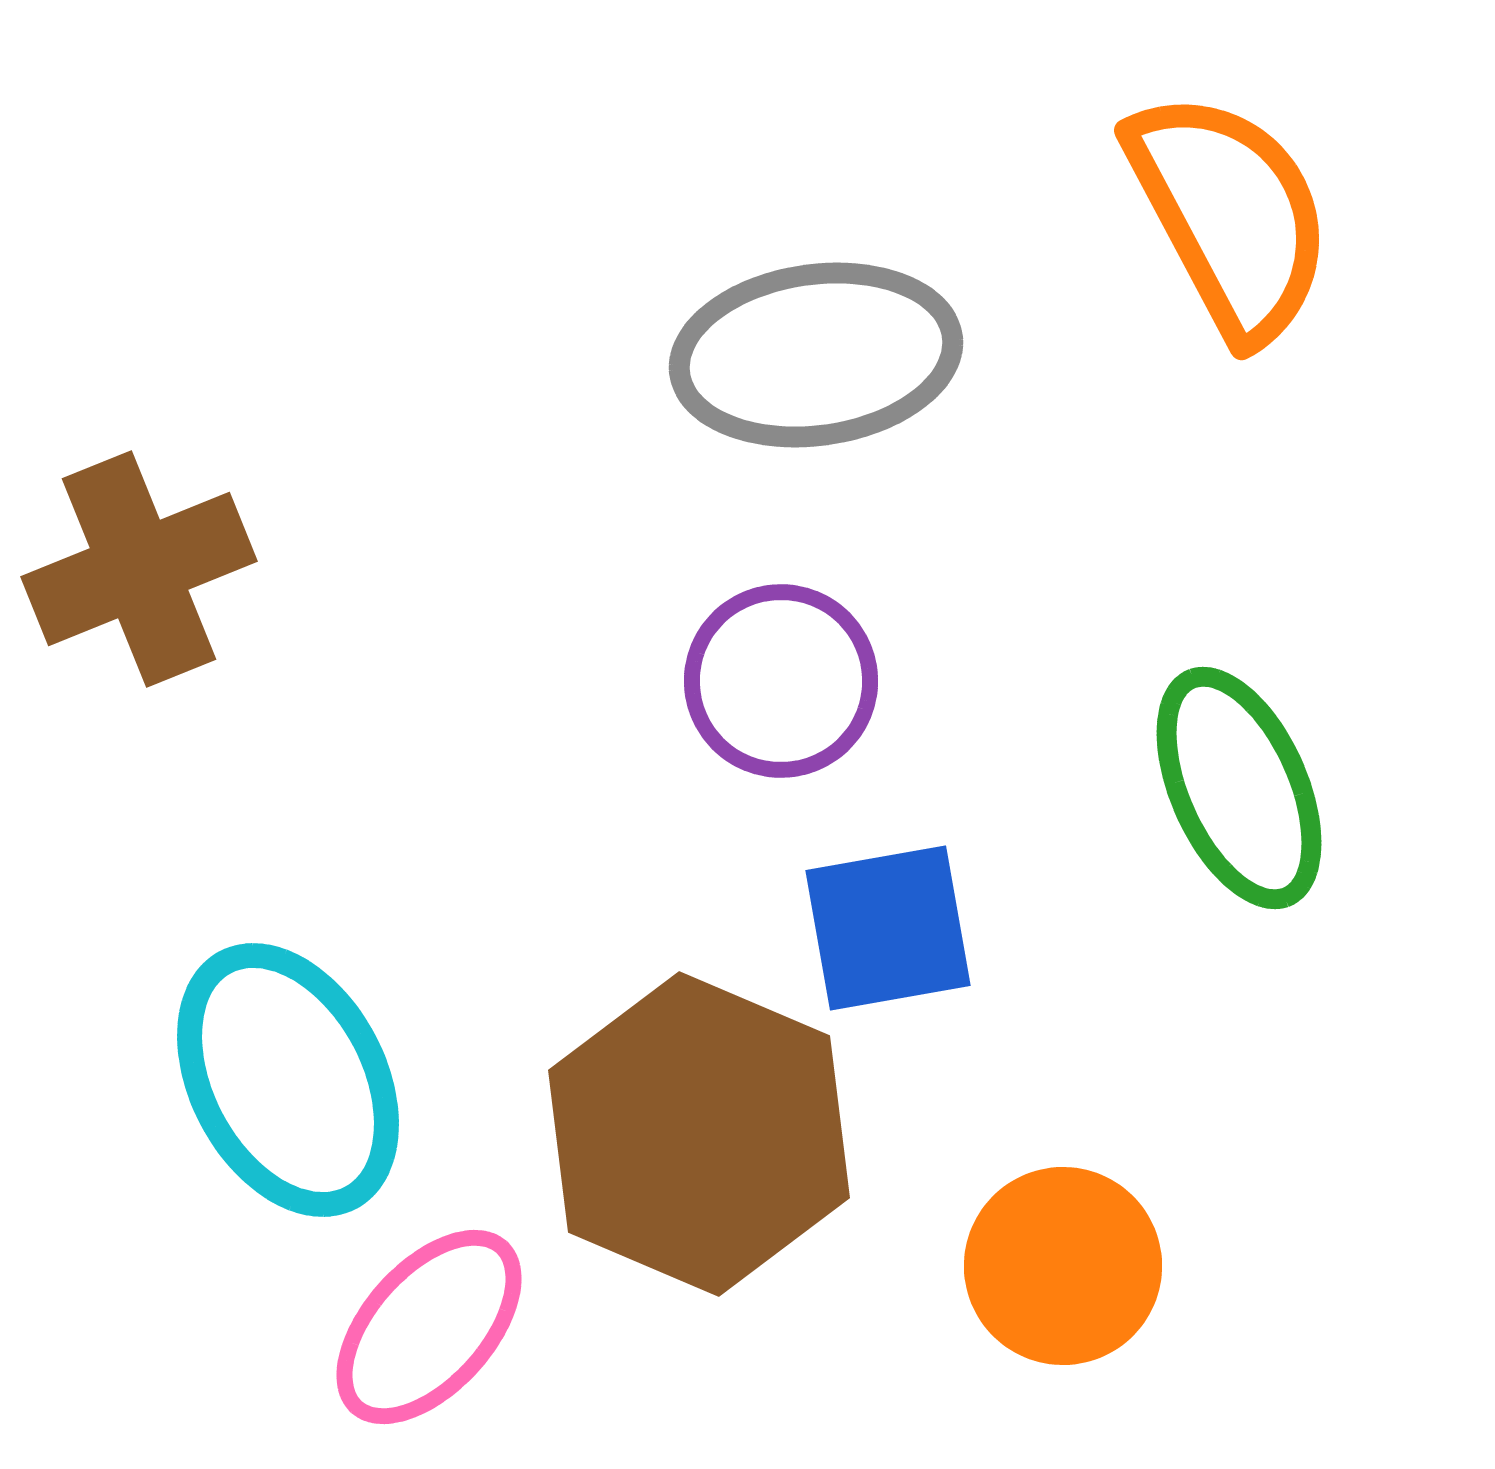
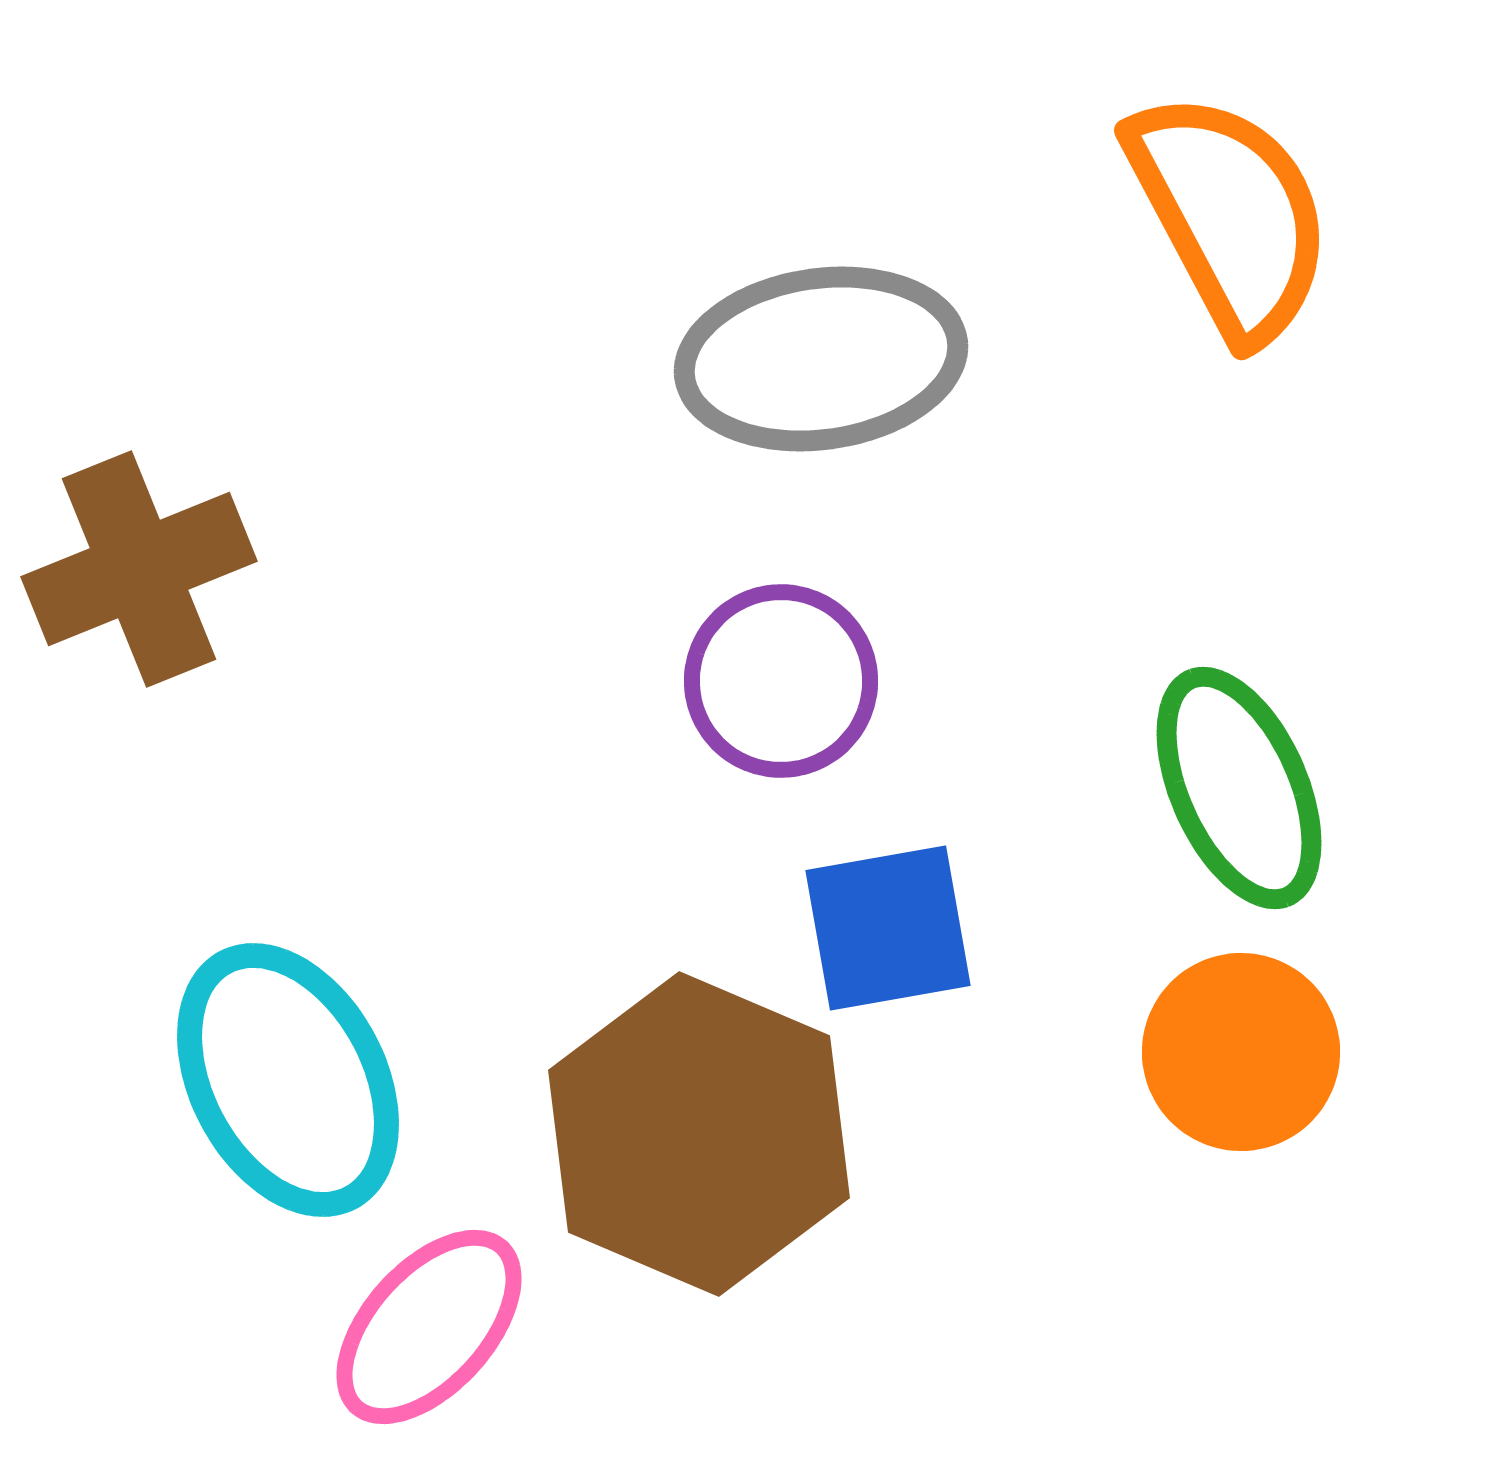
gray ellipse: moved 5 px right, 4 px down
orange circle: moved 178 px right, 214 px up
